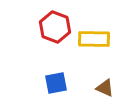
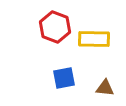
blue square: moved 8 px right, 5 px up
brown triangle: rotated 18 degrees counterclockwise
